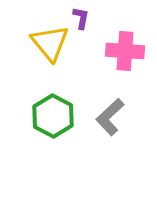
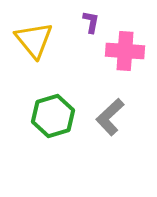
purple L-shape: moved 10 px right, 4 px down
yellow triangle: moved 16 px left, 3 px up
green hexagon: rotated 15 degrees clockwise
